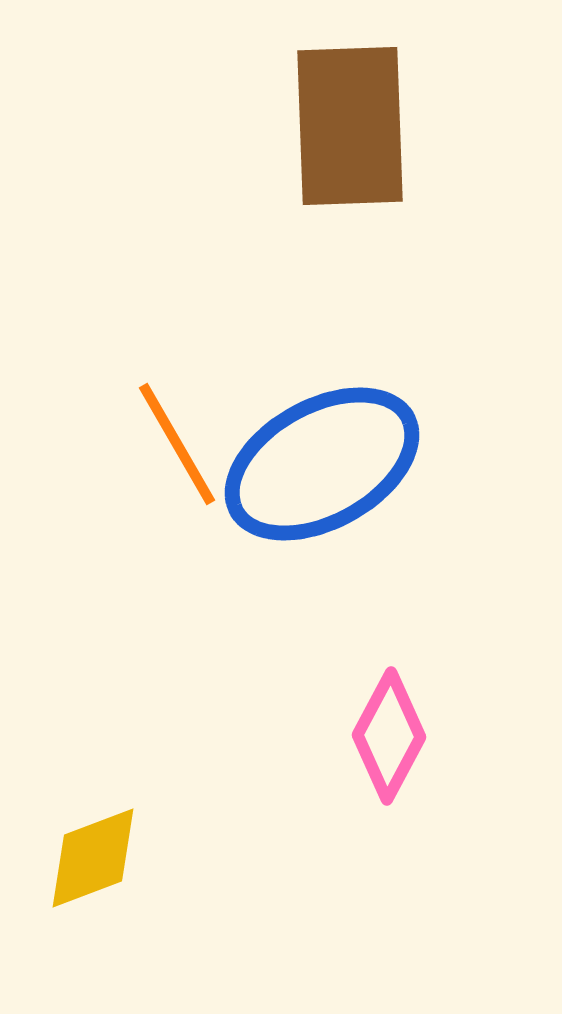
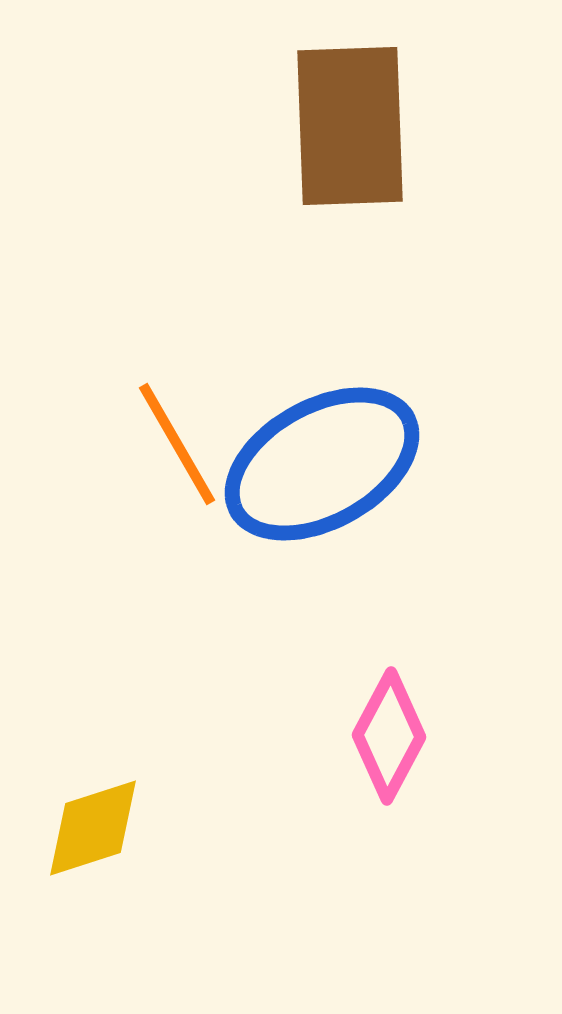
yellow diamond: moved 30 px up; rotated 3 degrees clockwise
